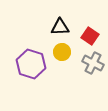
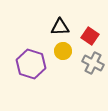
yellow circle: moved 1 px right, 1 px up
